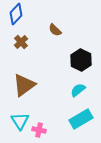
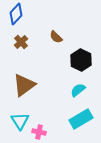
brown semicircle: moved 1 px right, 7 px down
pink cross: moved 2 px down
